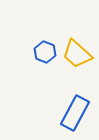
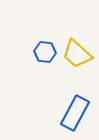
blue hexagon: rotated 15 degrees counterclockwise
